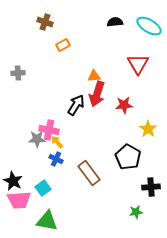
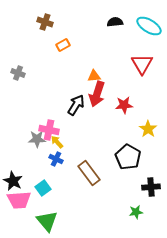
red triangle: moved 4 px right
gray cross: rotated 24 degrees clockwise
green triangle: rotated 40 degrees clockwise
